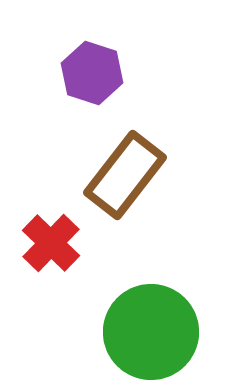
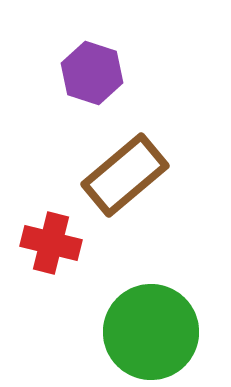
brown rectangle: rotated 12 degrees clockwise
red cross: rotated 30 degrees counterclockwise
